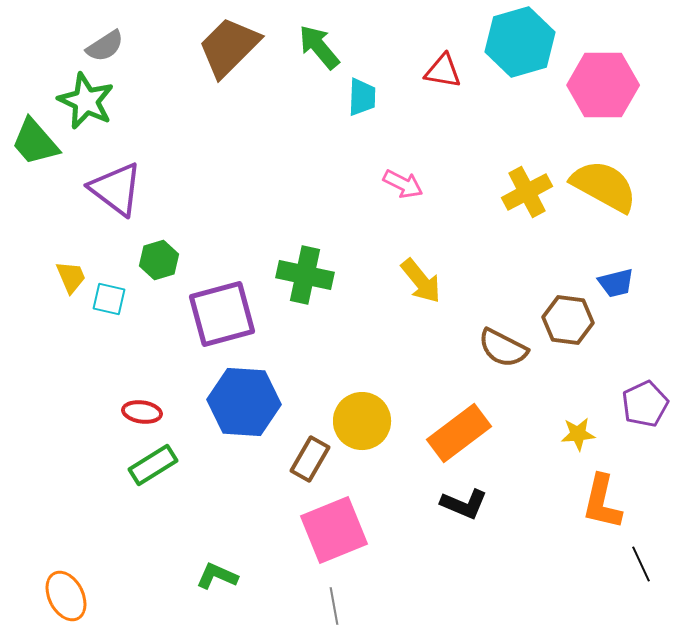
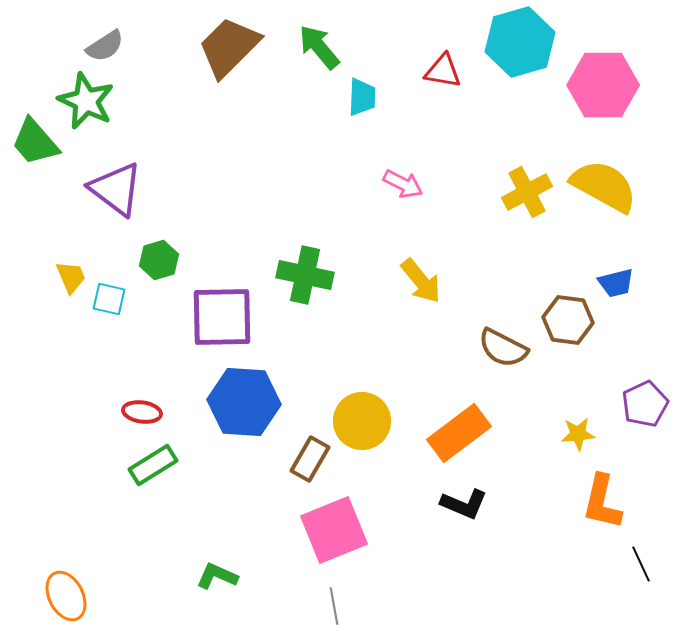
purple square: moved 3 px down; rotated 14 degrees clockwise
